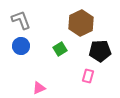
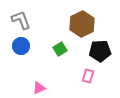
brown hexagon: moved 1 px right, 1 px down
